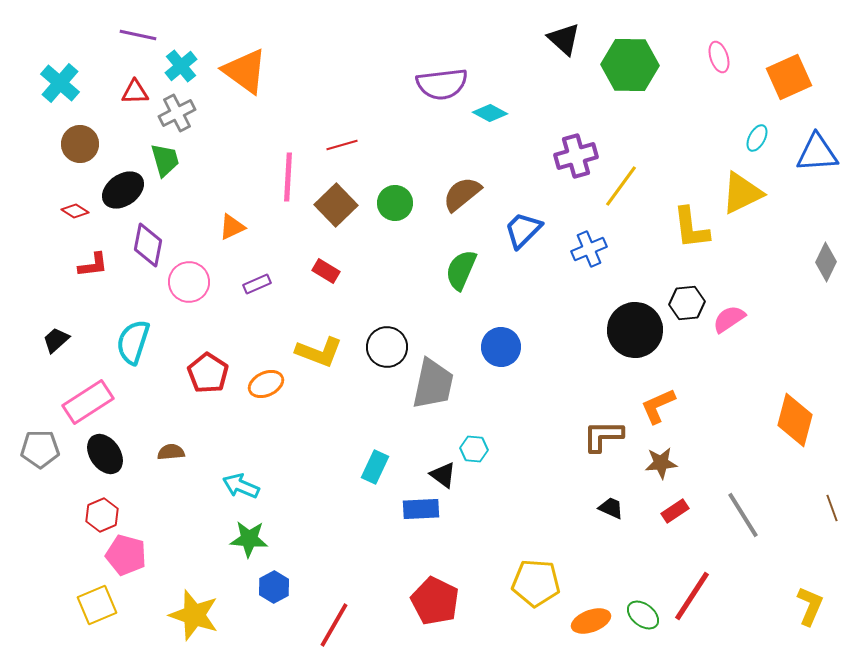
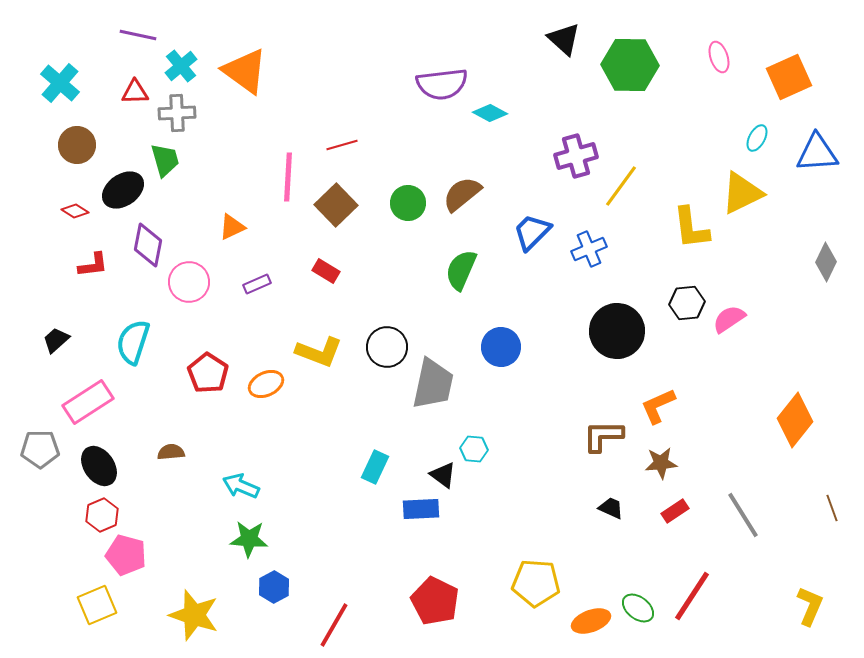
gray cross at (177, 113): rotated 24 degrees clockwise
brown circle at (80, 144): moved 3 px left, 1 px down
green circle at (395, 203): moved 13 px right
blue trapezoid at (523, 230): moved 9 px right, 2 px down
black circle at (635, 330): moved 18 px left, 1 px down
orange diamond at (795, 420): rotated 24 degrees clockwise
black ellipse at (105, 454): moved 6 px left, 12 px down
green ellipse at (643, 615): moved 5 px left, 7 px up
